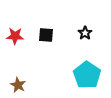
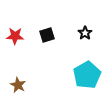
black square: moved 1 px right; rotated 21 degrees counterclockwise
cyan pentagon: rotated 8 degrees clockwise
